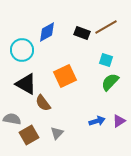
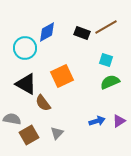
cyan circle: moved 3 px right, 2 px up
orange square: moved 3 px left
green semicircle: rotated 24 degrees clockwise
